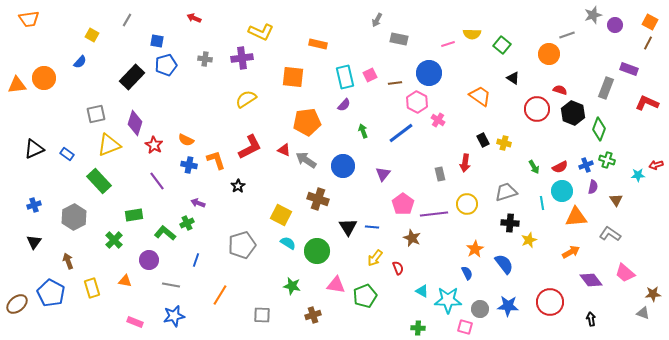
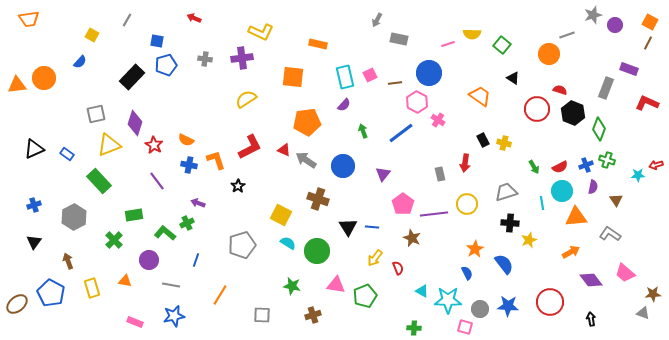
green cross at (418, 328): moved 4 px left
